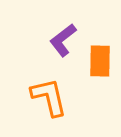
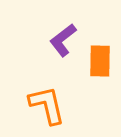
orange L-shape: moved 2 px left, 8 px down
